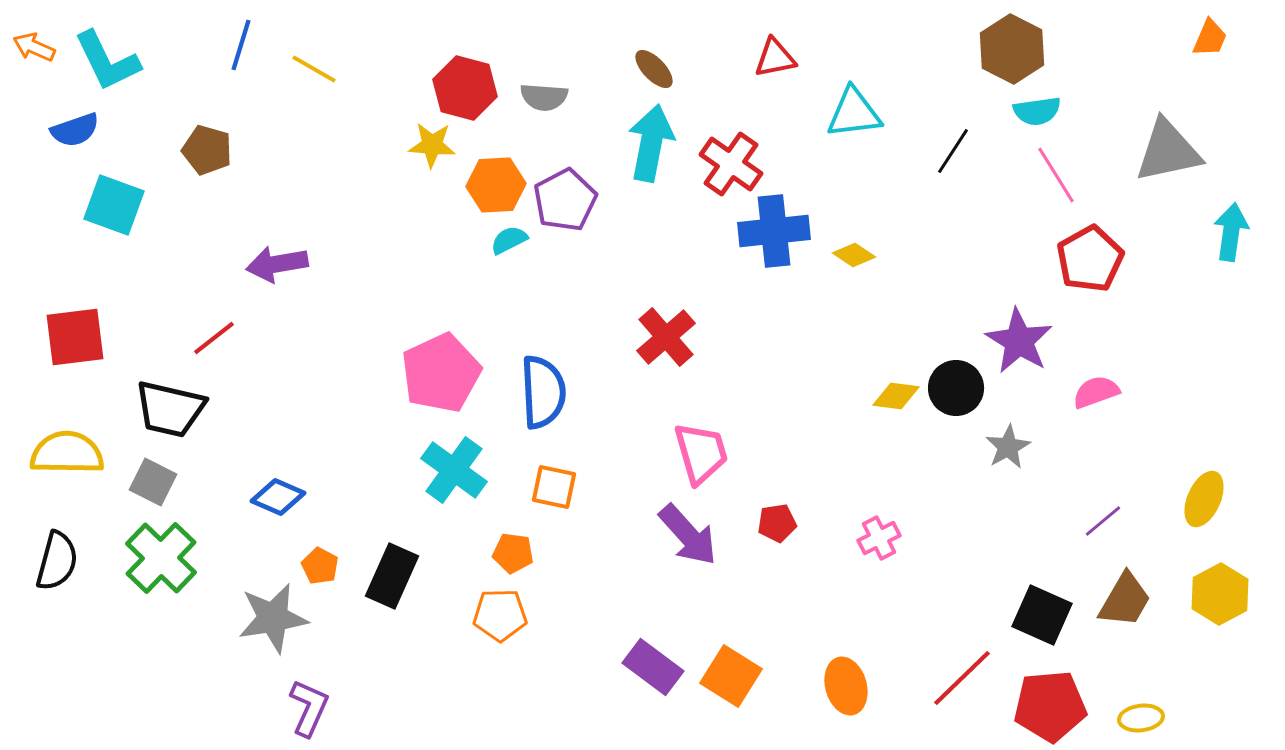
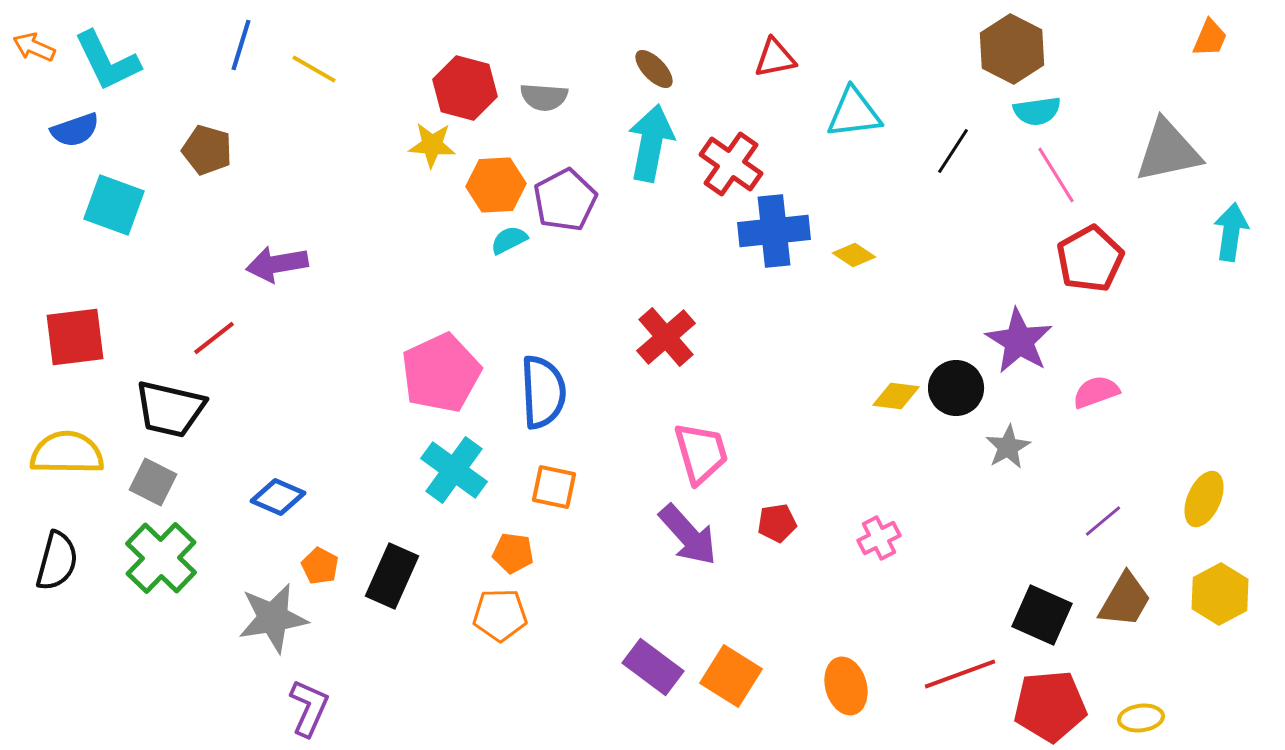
red line at (962, 678): moved 2 px left, 4 px up; rotated 24 degrees clockwise
